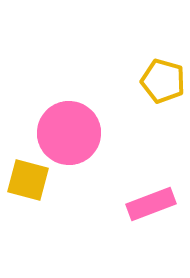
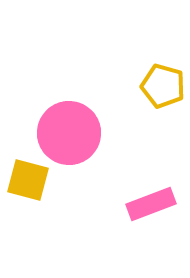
yellow pentagon: moved 5 px down
